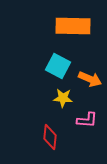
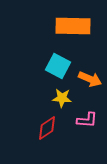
yellow star: moved 1 px left
red diamond: moved 3 px left, 9 px up; rotated 50 degrees clockwise
